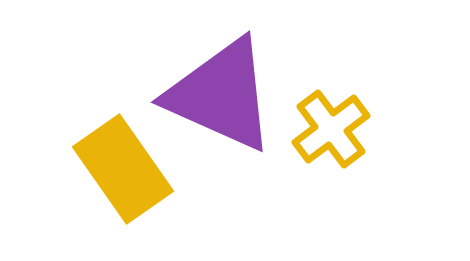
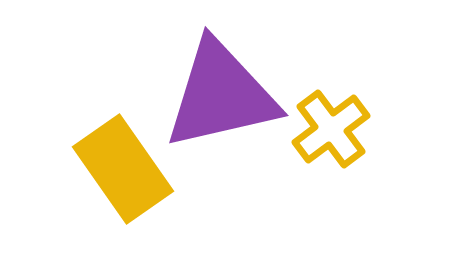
purple triangle: rotated 37 degrees counterclockwise
